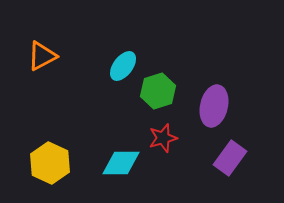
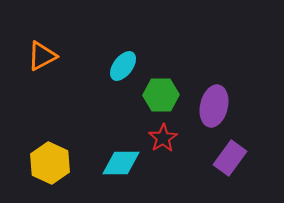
green hexagon: moved 3 px right, 4 px down; rotated 16 degrees clockwise
red star: rotated 16 degrees counterclockwise
